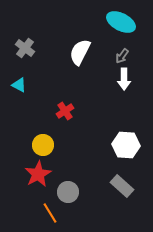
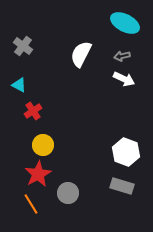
cyan ellipse: moved 4 px right, 1 px down
gray cross: moved 2 px left, 2 px up
white semicircle: moved 1 px right, 2 px down
gray arrow: rotated 42 degrees clockwise
white arrow: rotated 65 degrees counterclockwise
red cross: moved 32 px left
white hexagon: moved 7 px down; rotated 16 degrees clockwise
gray rectangle: rotated 25 degrees counterclockwise
gray circle: moved 1 px down
orange line: moved 19 px left, 9 px up
